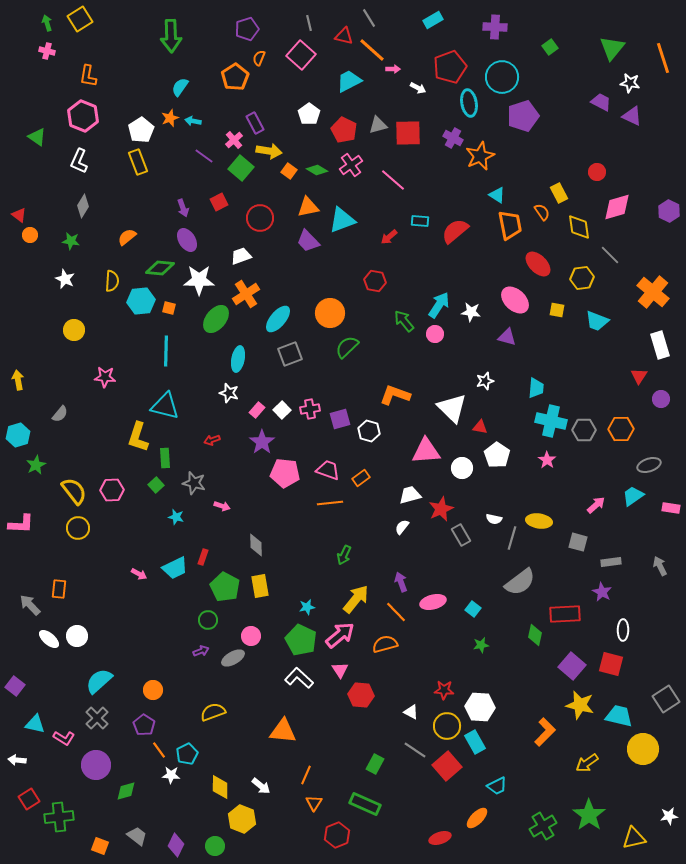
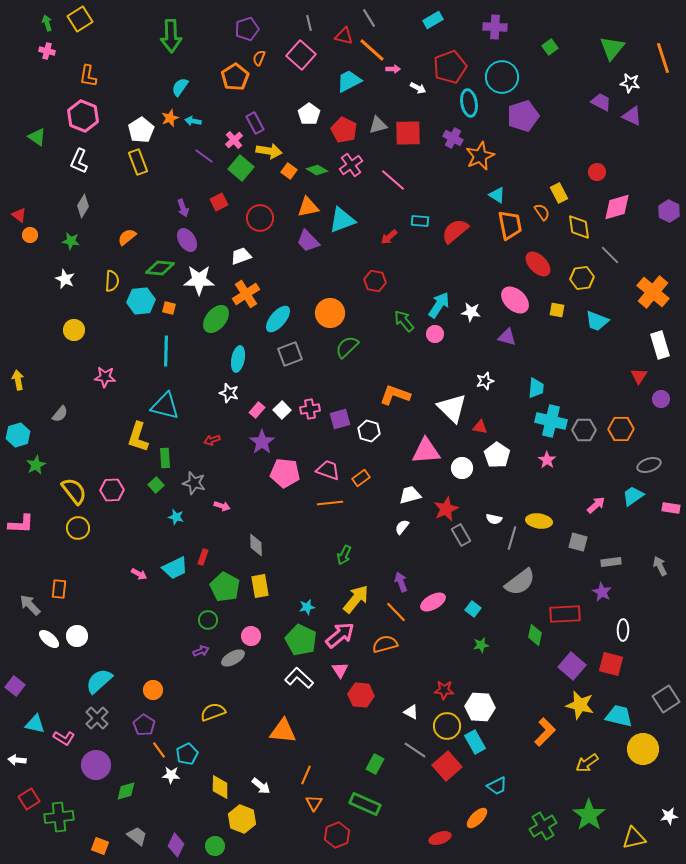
red star at (441, 509): moved 5 px right
pink ellipse at (433, 602): rotated 15 degrees counterclockwise
